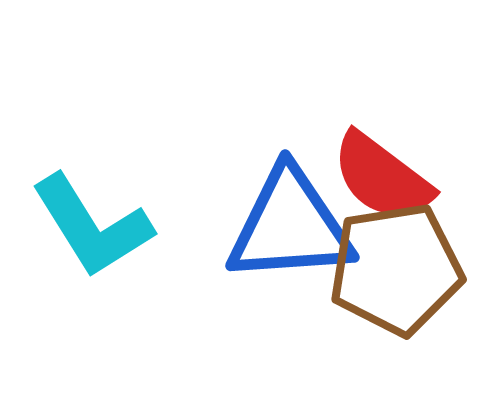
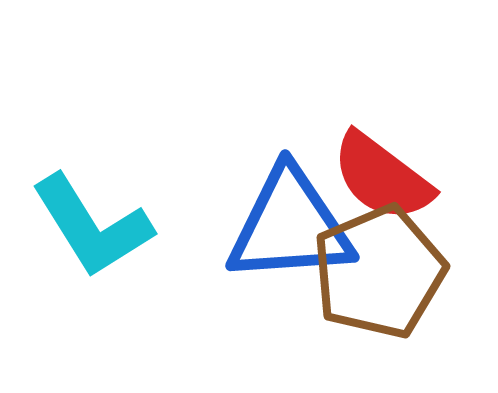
brown pentagon: moved 17 px left, 3 px down; rotated 14 degrees counterclockwise
